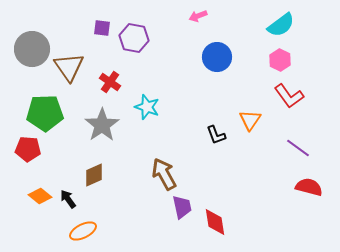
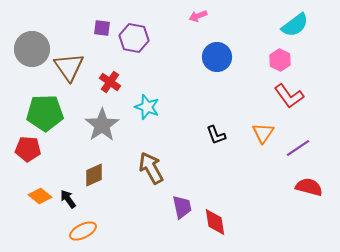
cyan semicircle: moved 14 px right
orange triangle: moved 13 px right, 13 px down
purple line: rotated 70 degrees counterclockwise
brown arrow: moved 13 px left, 6 px up
